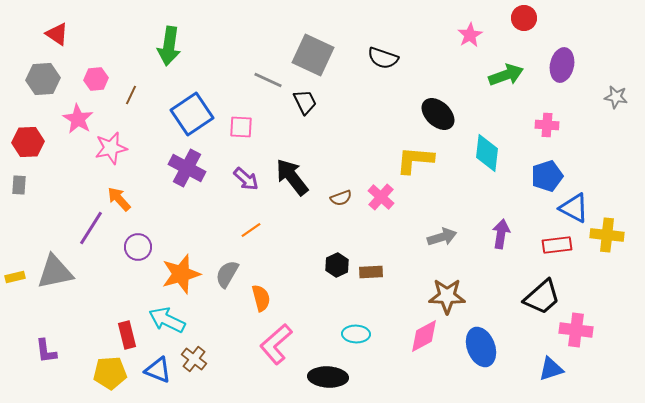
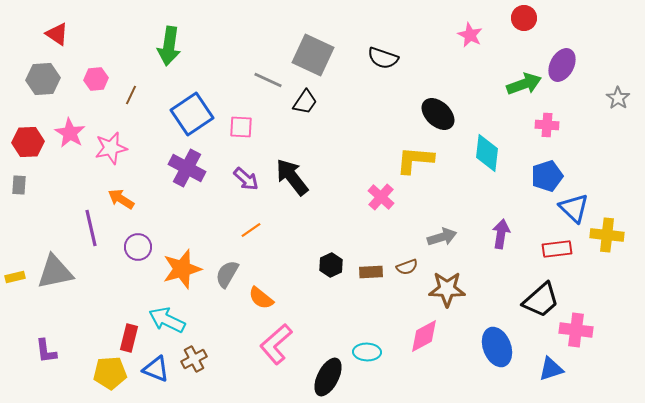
pink star at (470, 35): rotated 15 degrees counterclockwise
purple ellipse at (562, 65): rotated 16 degrees clockwise
green arrow at (506, 75): moved 18 px right, 9 px down
gray star at (616, 97): moved 2 px right, 1 px down; rotated 25 degrees clockwise
black trapezoid at (305, 102): rotated 60 degrees clockwise
pink star at (78, 119): moved 8 px left, 14 px down
brown semicircle at (341, 198): moved 66 px right, 69 px down
orange arrow at (119, 199): moved 2 px right; rotated 16 degrees counterclockwise
blue triangle at (574, 208): rotated 16 degrees clockwise
purple line at (91, 228): rotated 45 degrees counterclockwise
red rectangle at (557, 245): moved 4 px down
black hexagon at (337, 265): moved 6 px left
orange star at (181, 274): moved 1 px right, 5 px up
brown star at (447, 296): moved 7 px up
black trapezoid at (542, 297): moved 1 px left, 3 px down
orange semicircle at (261, 298): rotated 144 degrees clockwise
cyan ellipse at (356, 334): moved 11 px right, 18 px down
red rectangle at (127, 335): moved 2 px right, 3 px down; rotated 28 degrees clockwise
blue ellipse at (481, 347): moved 16 px right
brown cross at (194, 359): rotated 25 degrees clockwise
blue triangle at (158, 370): moved 2 px left, 1 px up
black ellipse at (328, 377): rotated 66 degrees counterclockwise
